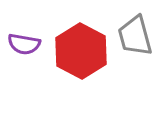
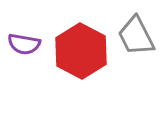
gray trapezoid: moved 1 px right; rotated 12 degrees counterclockwise
